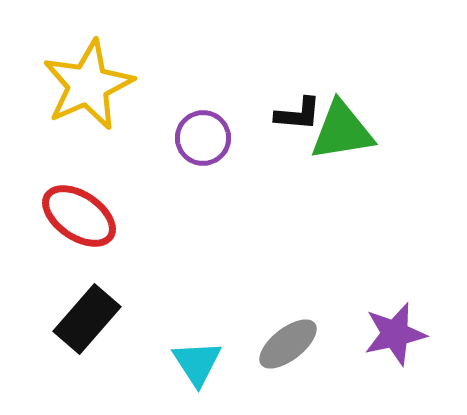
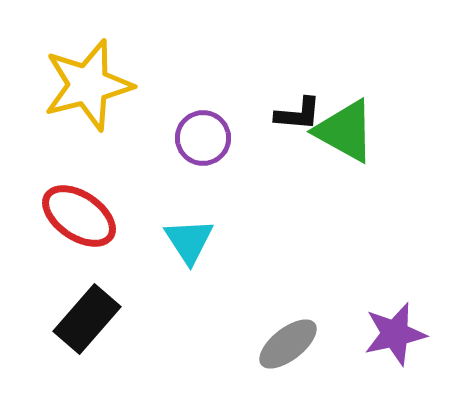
yellow star: rotated 10 degrees clockwise
green triangle: moved 3 px right; rotated 38 degrees clockwise
cyan triangle: moved 8 px left, 122 px up
